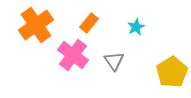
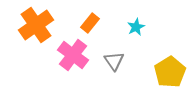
orange rectangle: moved 1 px right
yellow pentagon: moved 2 px left
